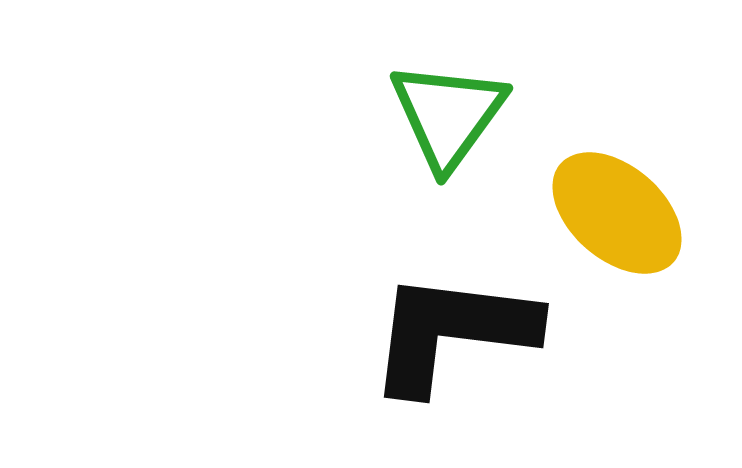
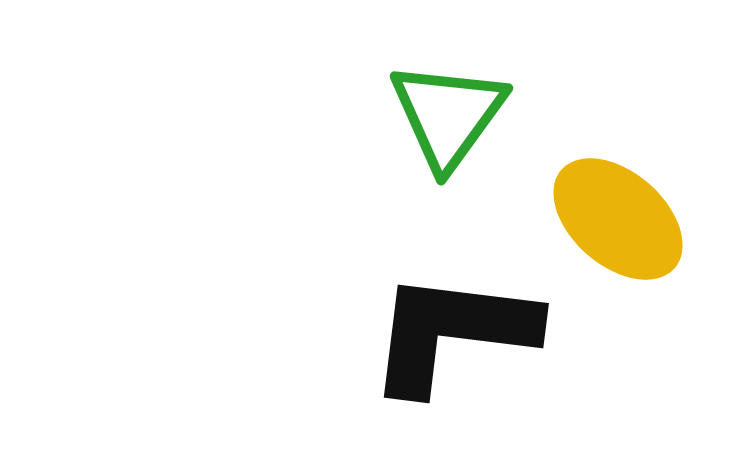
yellow ellipse: moved 1 px right, 6 px down
